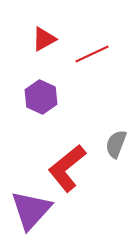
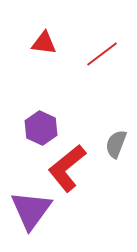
red triangle: moved 4 px down; rotated 36 degrees clockwise
red line: moved 10 px right; rotated 12 degrees counterclockwise
purple hexagon: moved 31 px down
purple triangle: rotated 6 degrees counterclockwise
